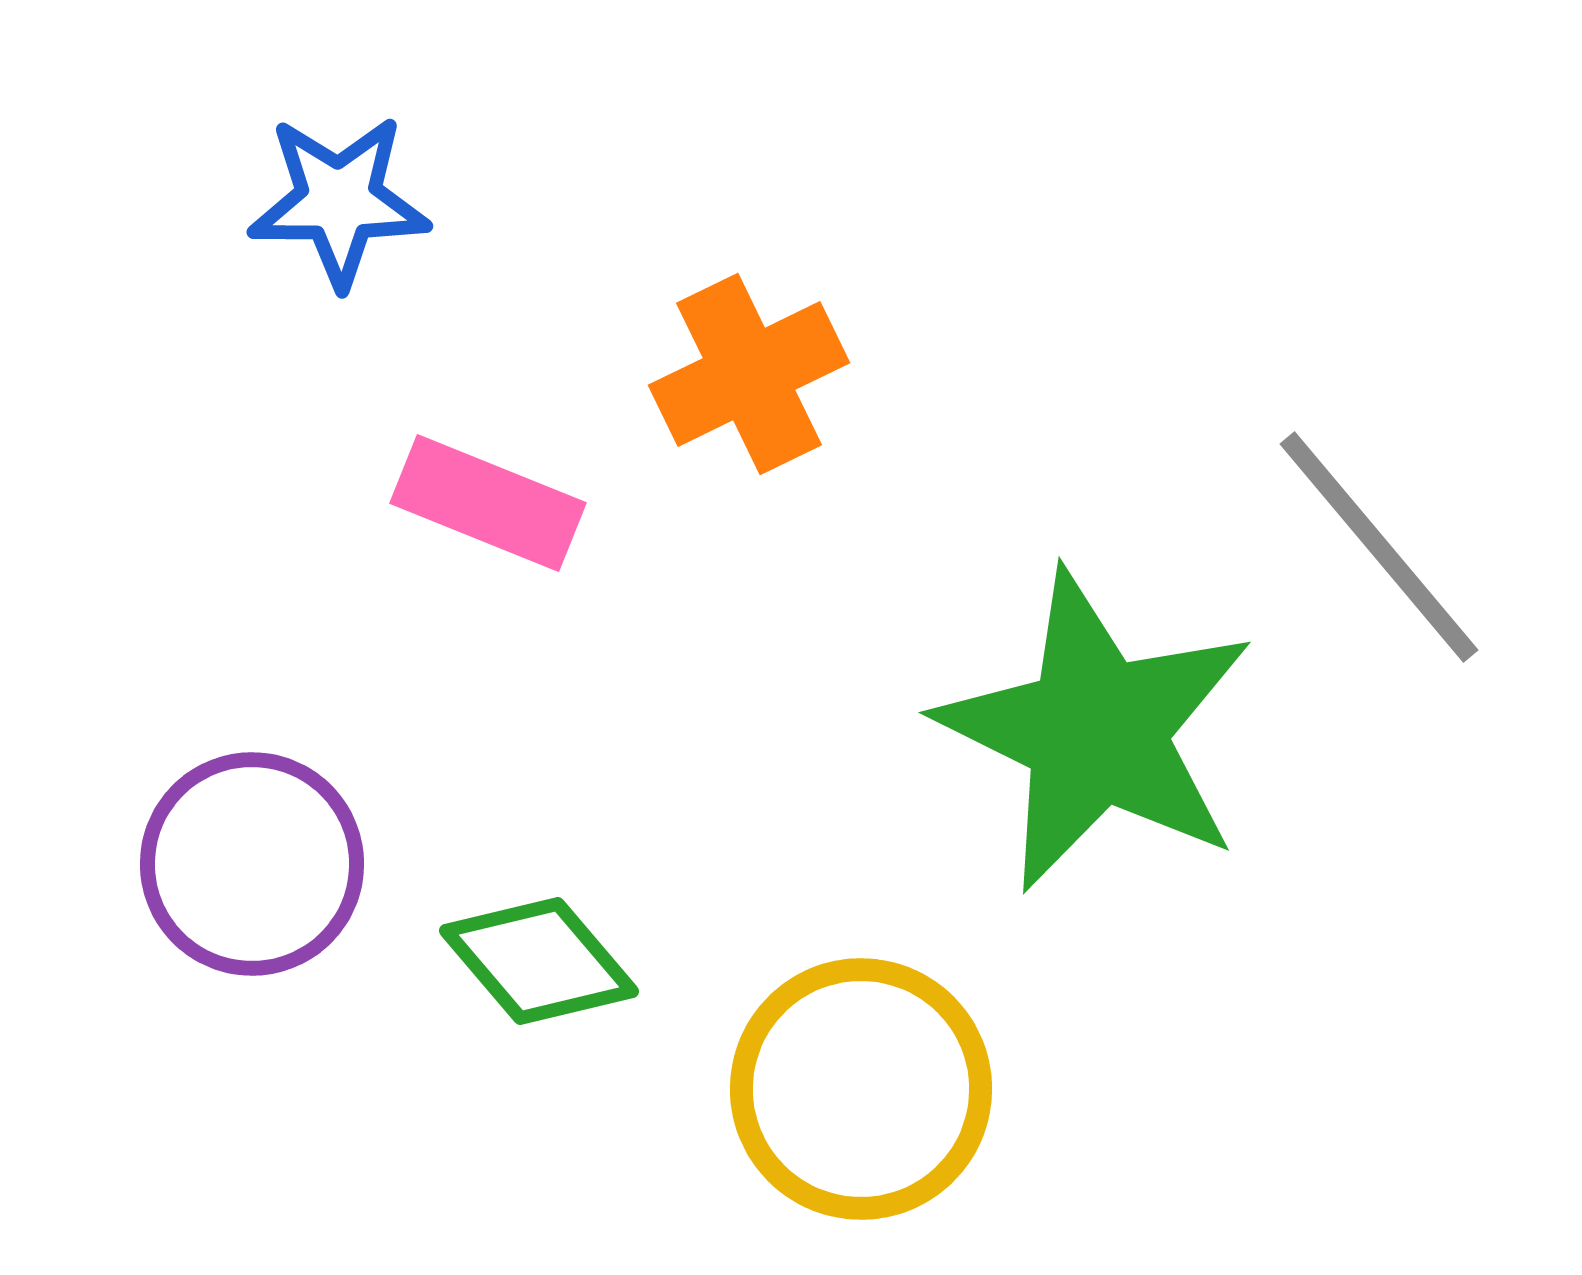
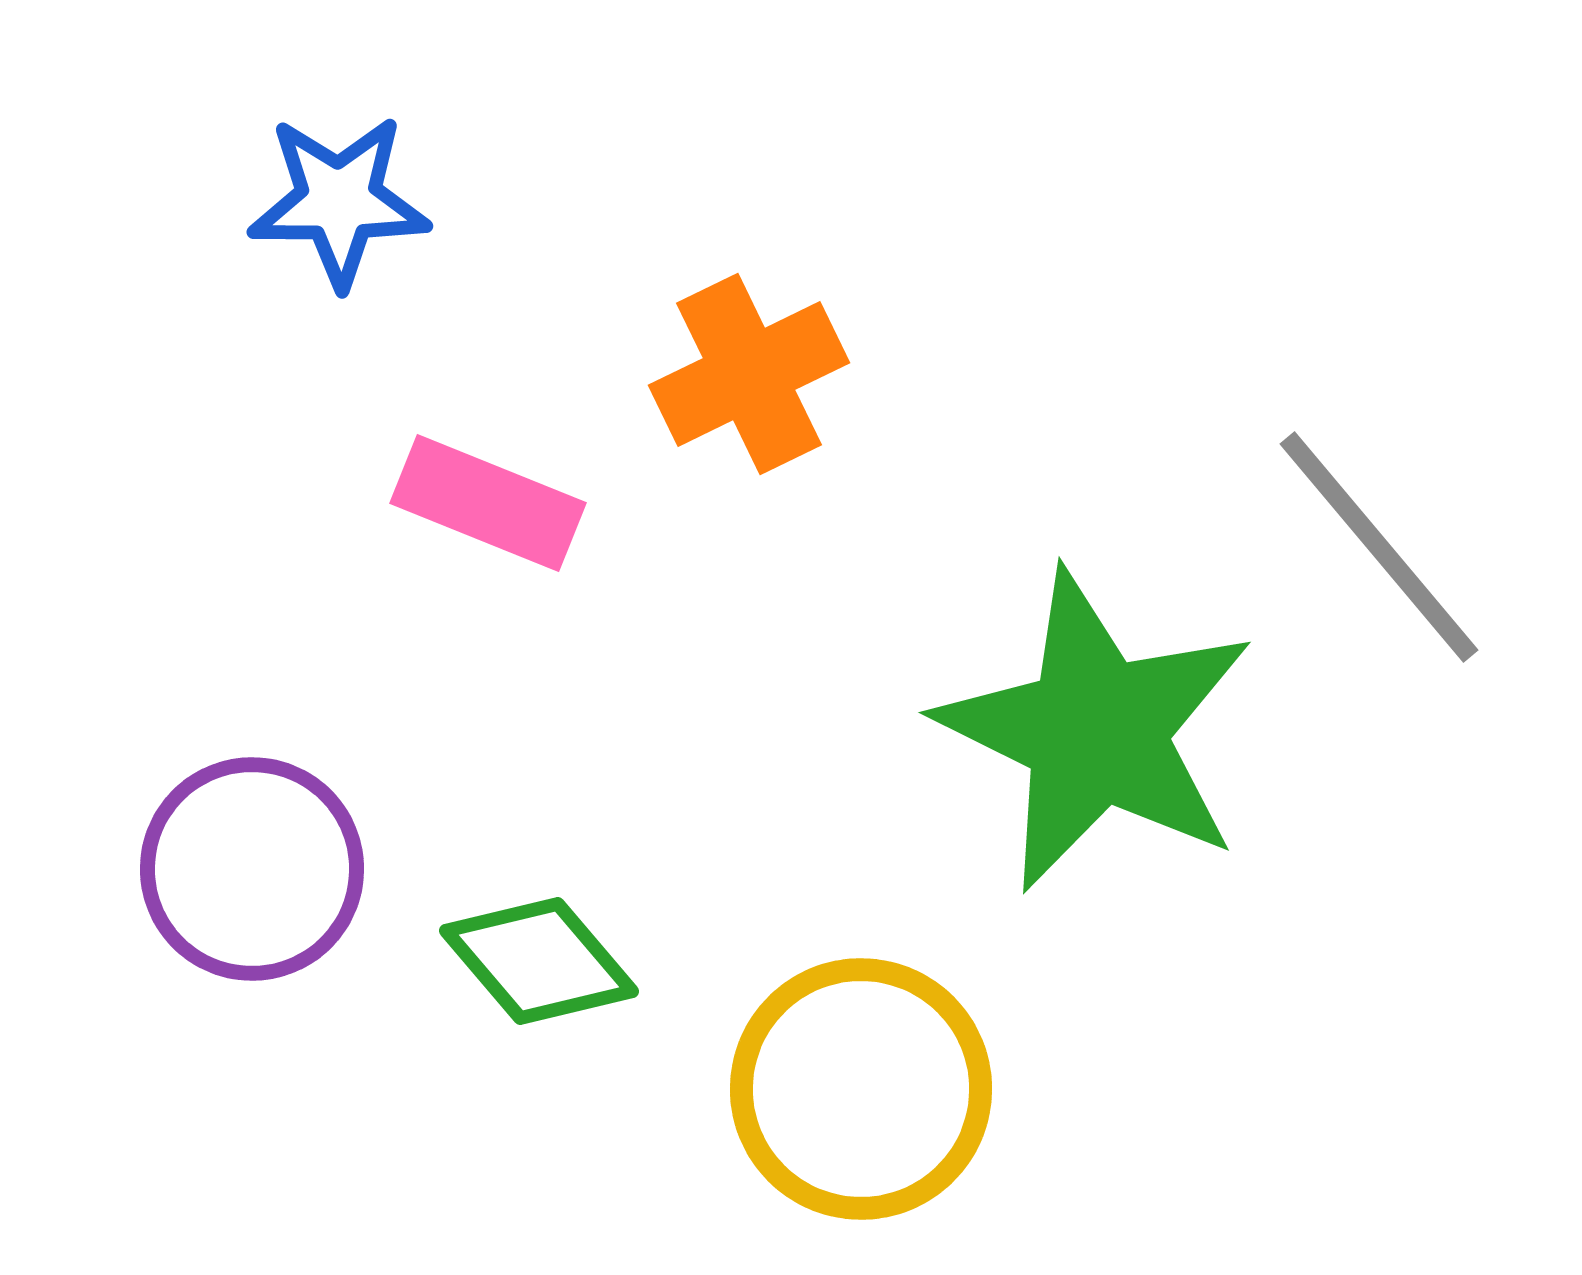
purple circle: moved 5 px down
